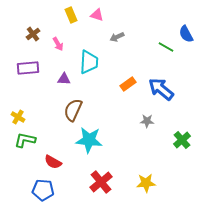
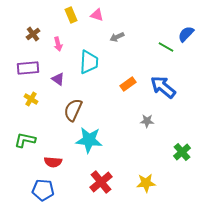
blue semicircle: rotated 72 degrees clockwise
pink arrow: rotated 16 degrees clockwise
purple triangle: moved 6 px left; rotated 32 degrees clockwise
blue arrow: moved 2 px right, 2 px up
yellow cross: moved 13 px right, 18 px up
green cross: moved 12 px down
red semicircle: rotated 24 degrees counterclockwise
